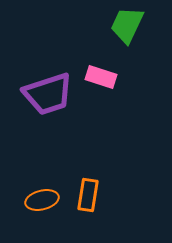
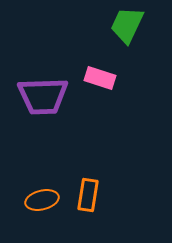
pink rectangle: moved 1 px left, 1 px down
purple trapezoid: moved 5 px left, 2 px down; rotated 16 degrees clockwise
